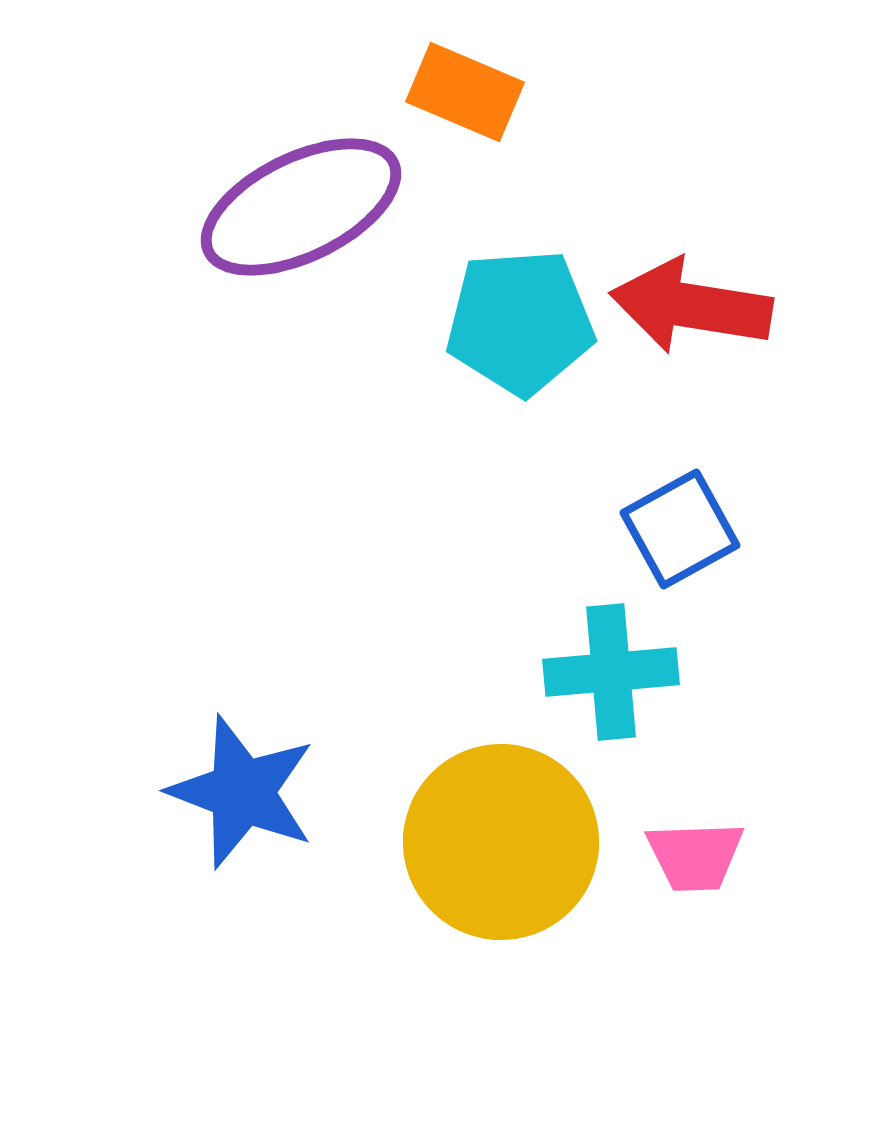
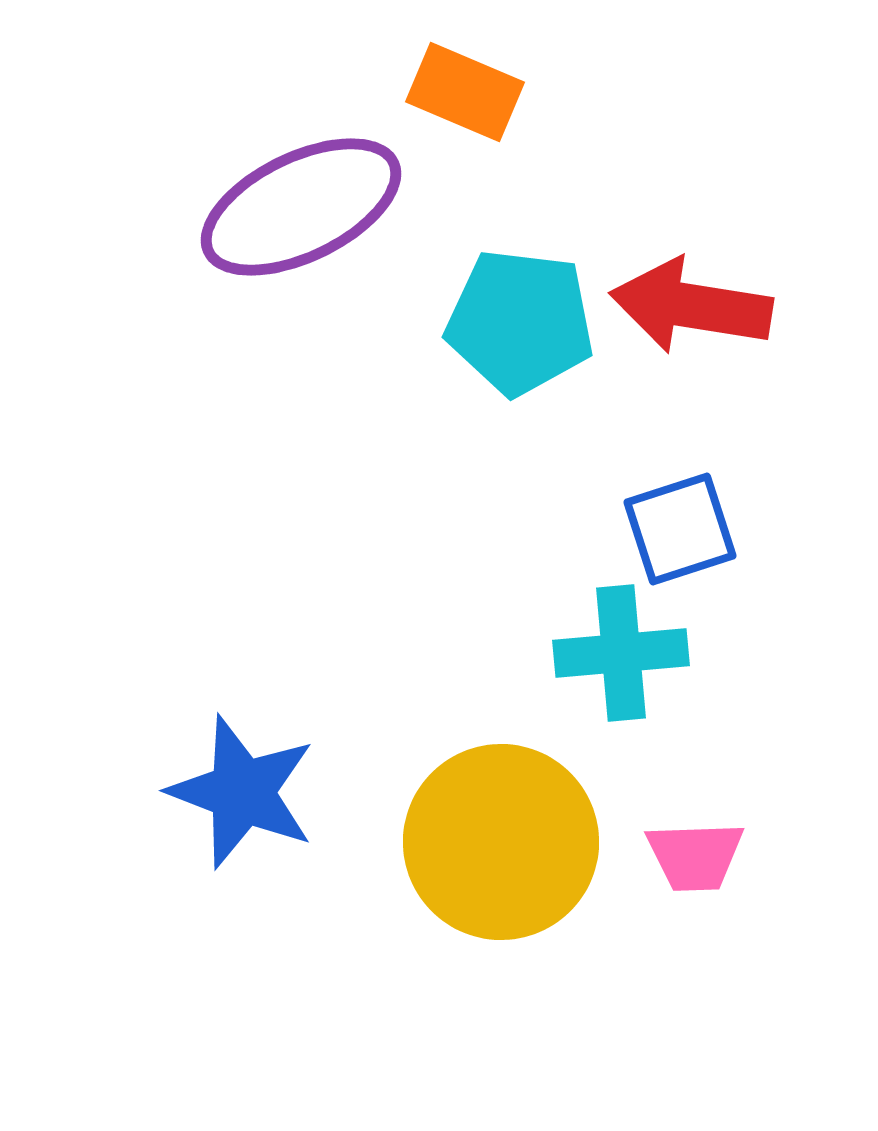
cyan pentagon: rotated 11 degrees clockwise
blue square: rotated 11 degrees clockwise
cyan cross: moved 10 px right, 19 px up
